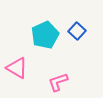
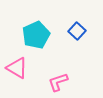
cyan pentagon: moved 9 px left
